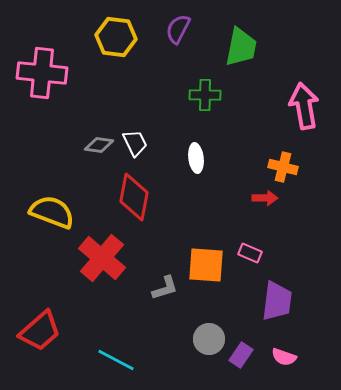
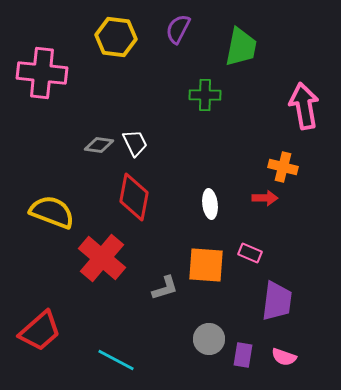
white ellipse: moved 14 px right, 46 px down
purple rectangle: moved 2 px right; rotated 25 degrees counterclockwise
